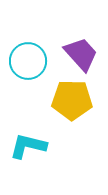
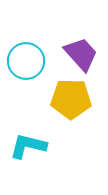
cyan circle: moved 2 px left
yellow pentagon: moved 1 px left, 1 px up
